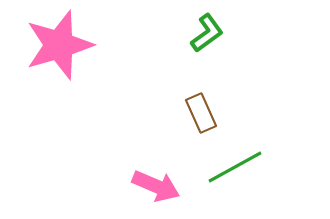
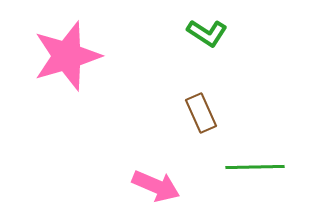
green L-shape: rotated 69 degrees clockwise
pink star: moved 8 px right, 11 px down
green line: moved 20 px right; rotated 28 degrees clockwise
